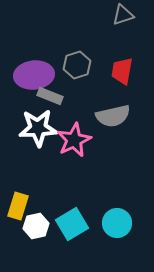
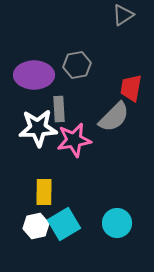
gray triangle: rotated 15 degrees counterclockwise
gray hexagon: rotated 8 degrees clockwise
red trapezoid: moved 9 px right, 17 px down
purple ellipse: rotated 6 degrees clockwise
gray rectangle: moved 9 px right, 13 px down; rotated 65 degrees clockwise
gray semicircle: moved 1 px right, 1 px down; rotated 32 degrees counterclockwise
pink star: rotated 16 degrees clockwise
yellow rectangle: moved 26 px right, 14 px up; rotated 16 degrees counterclockwise
cyan square: moved 8 px left
